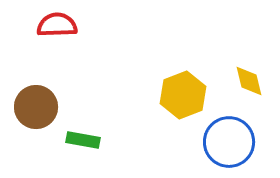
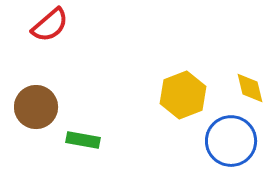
red semicircle: moved 7 px left; rotated 141 degrees clockwise
yellow diamond: moved 1 px right, 7 px down
blue circle: moved 2 px right, 1 px up
